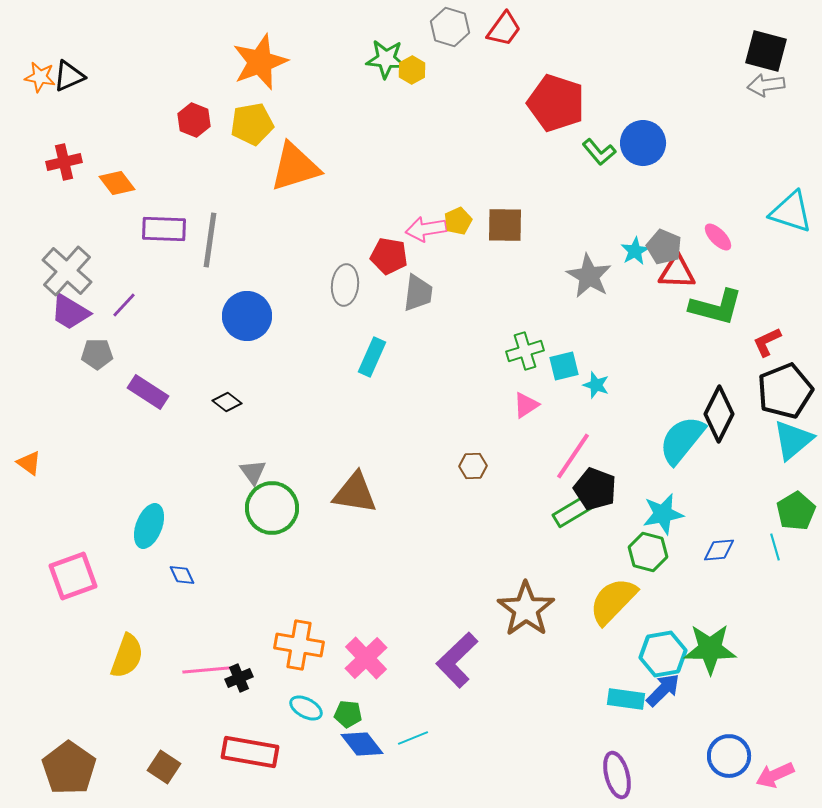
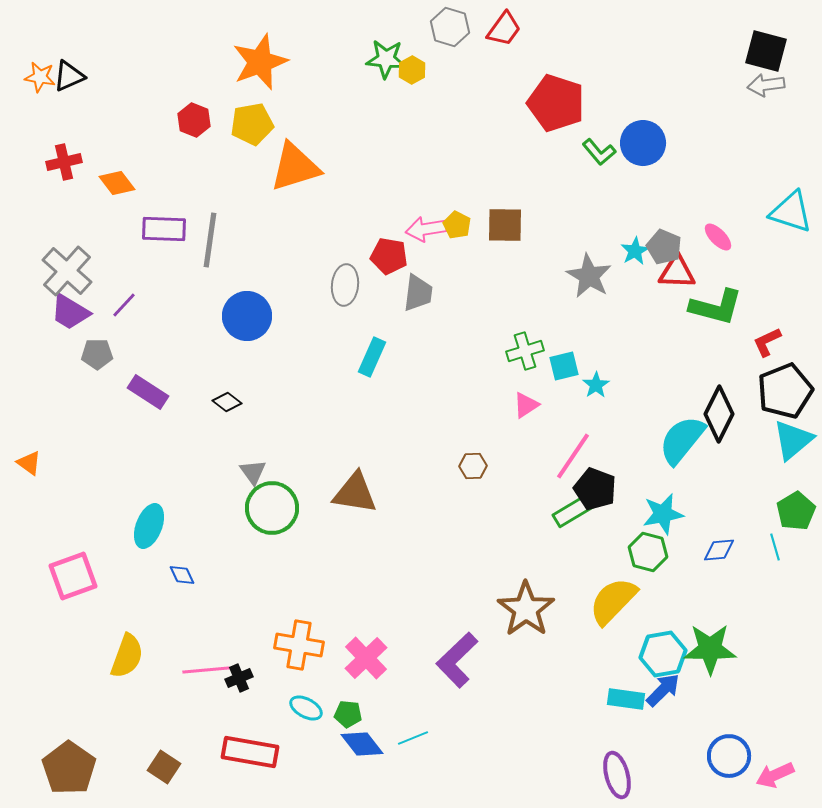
yellow pentagon at (458, 221): moved 1 px left, 4 px down; rotated 20 degrees counterclockwise
cyan star at (596, 385): rotated 20 degrees clockwise
